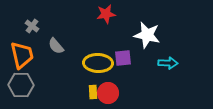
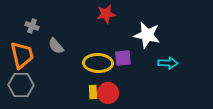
gray cross: rotated 16 degrees counterclockwise
